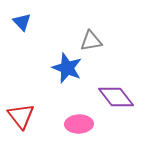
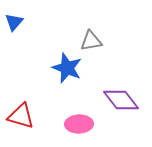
blue triangle: moved 8 px left; rotated 24 degrees clockwise
purple diamond: moved 5 px right, 3 px down
red triangle: rotated 36 degrees counterclockwise
